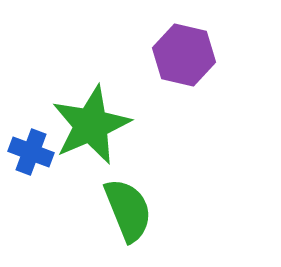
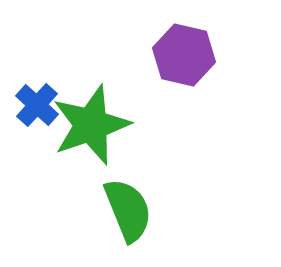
green star: rotated 4 degrees clockwise
blue cross: moved 6 px right, 47 px up; rotated 21 degrees clockwise
